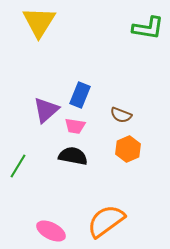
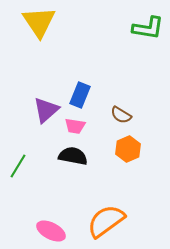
yellow triangle: rotated 6 degrees counterclockwise
brown semicircle: rotated 10 degrees clockwise
